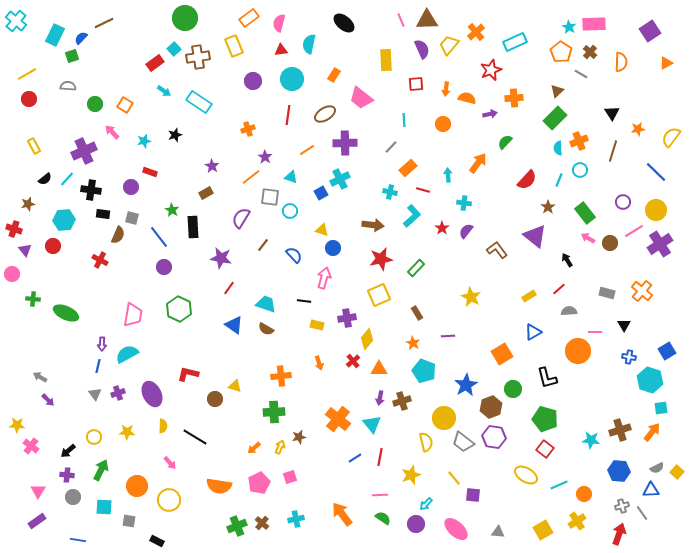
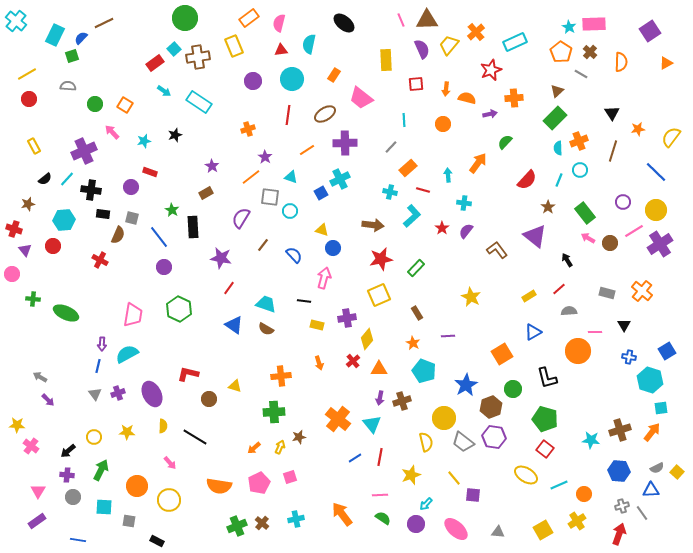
brown circle at (215, 399): moved 6 px left
